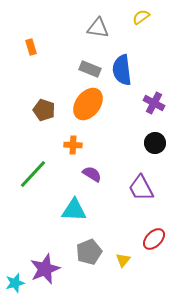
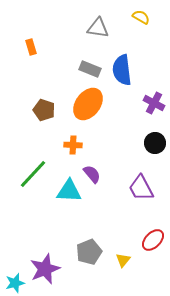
yellow semicircle: rotated 66 degrees clockwise
purple semicircle: rotated 18 degrees clockwise
cyan triangle: moved 5 px left, 19 px up
red ellipse: moved 1 px left, 1 px down
